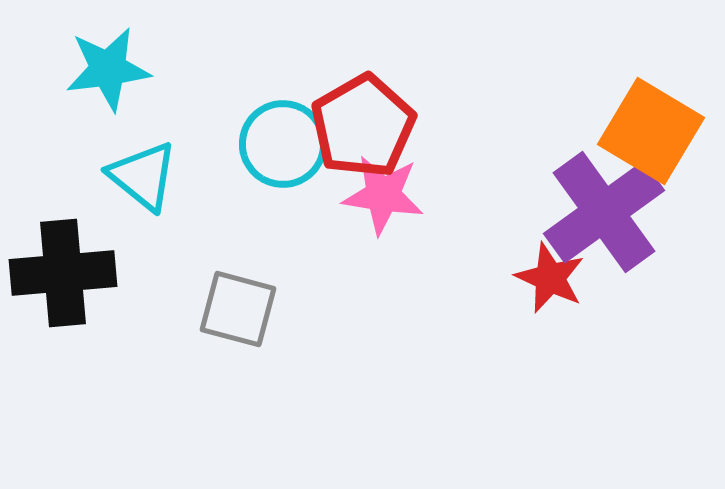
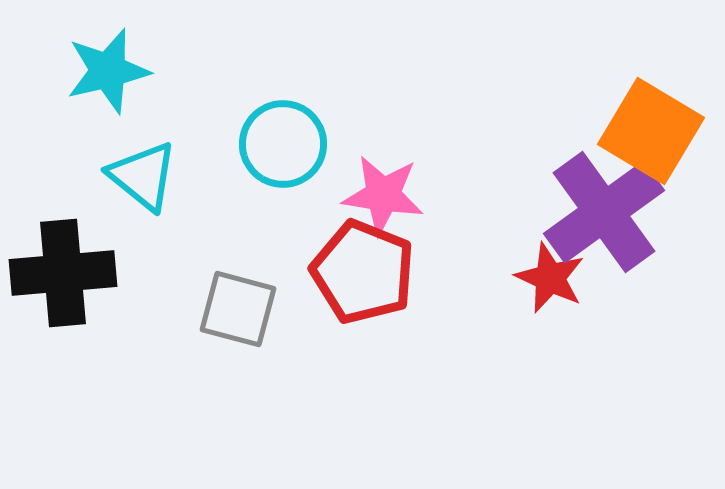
cyan star: moved 2 px down; rotated 6 degrees counterclockwise
red pentagon: moved 146 px down; rotated 20 degrees counterclockwise
